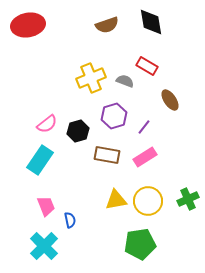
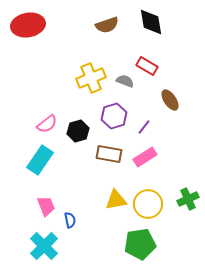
brown rectangle: moved 2 px right, 1 px up
yellow circle: moved 3 px down
